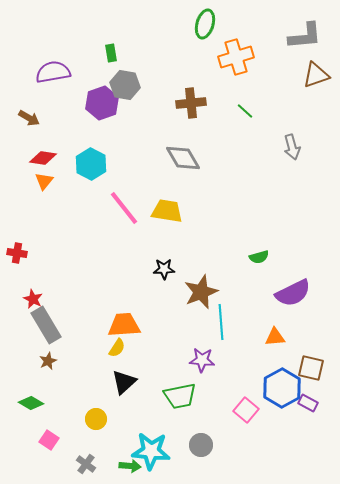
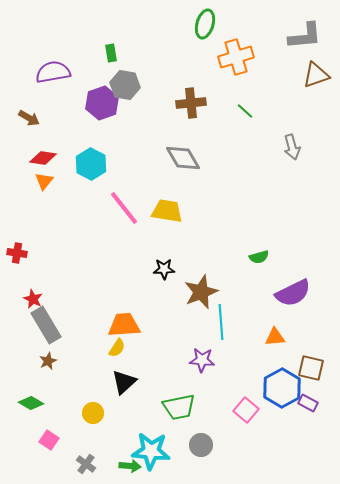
green trapezoid at (180, 396): moved 1 px left, 11 px down
yellow circle at (96, 419): moved 3 px left, 6 px up
